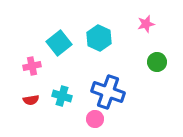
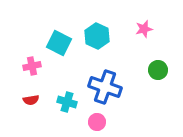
pink star: moved 2 px left, 5 px down
cyan hexagon: moved 2 px left, 2 px up
cyan square: rotated 25 degrees counterclockwise
green circle: moved 1 px right, 8 px down
blue cross: moved 3 px left, 5 px up
cyan cross: moved 5 px right, 6 px down
pink circle: moved 2 px right, 3 px down
